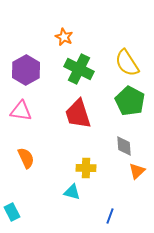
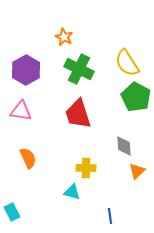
green pentagon: moved 6 px right, 4 px up
orange semicircle: moved 2 px right
blue line: rotated 28 degrees counterclockwise
